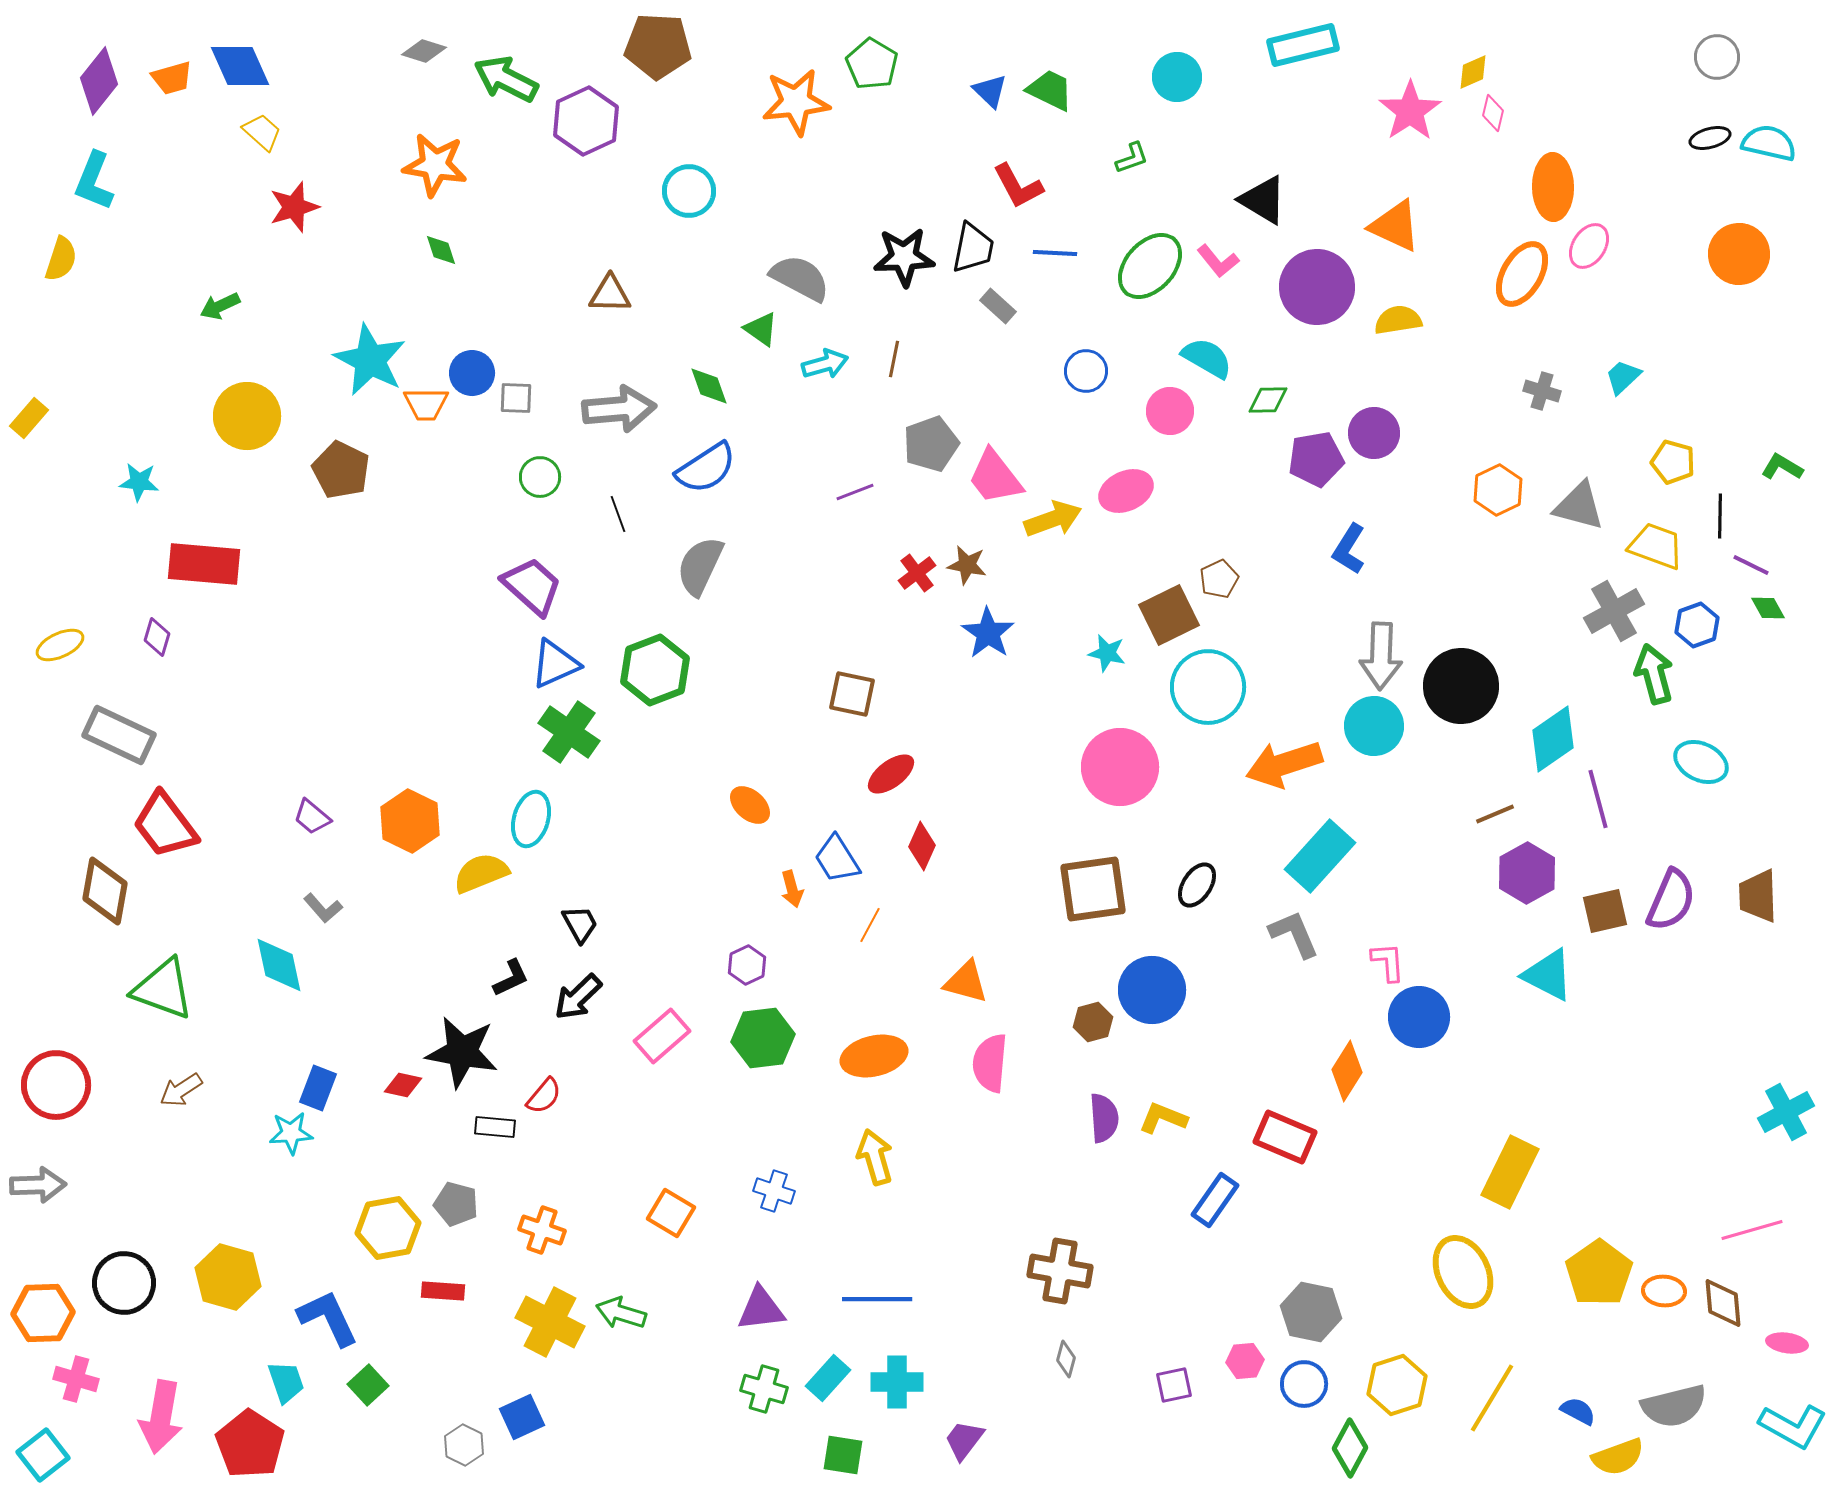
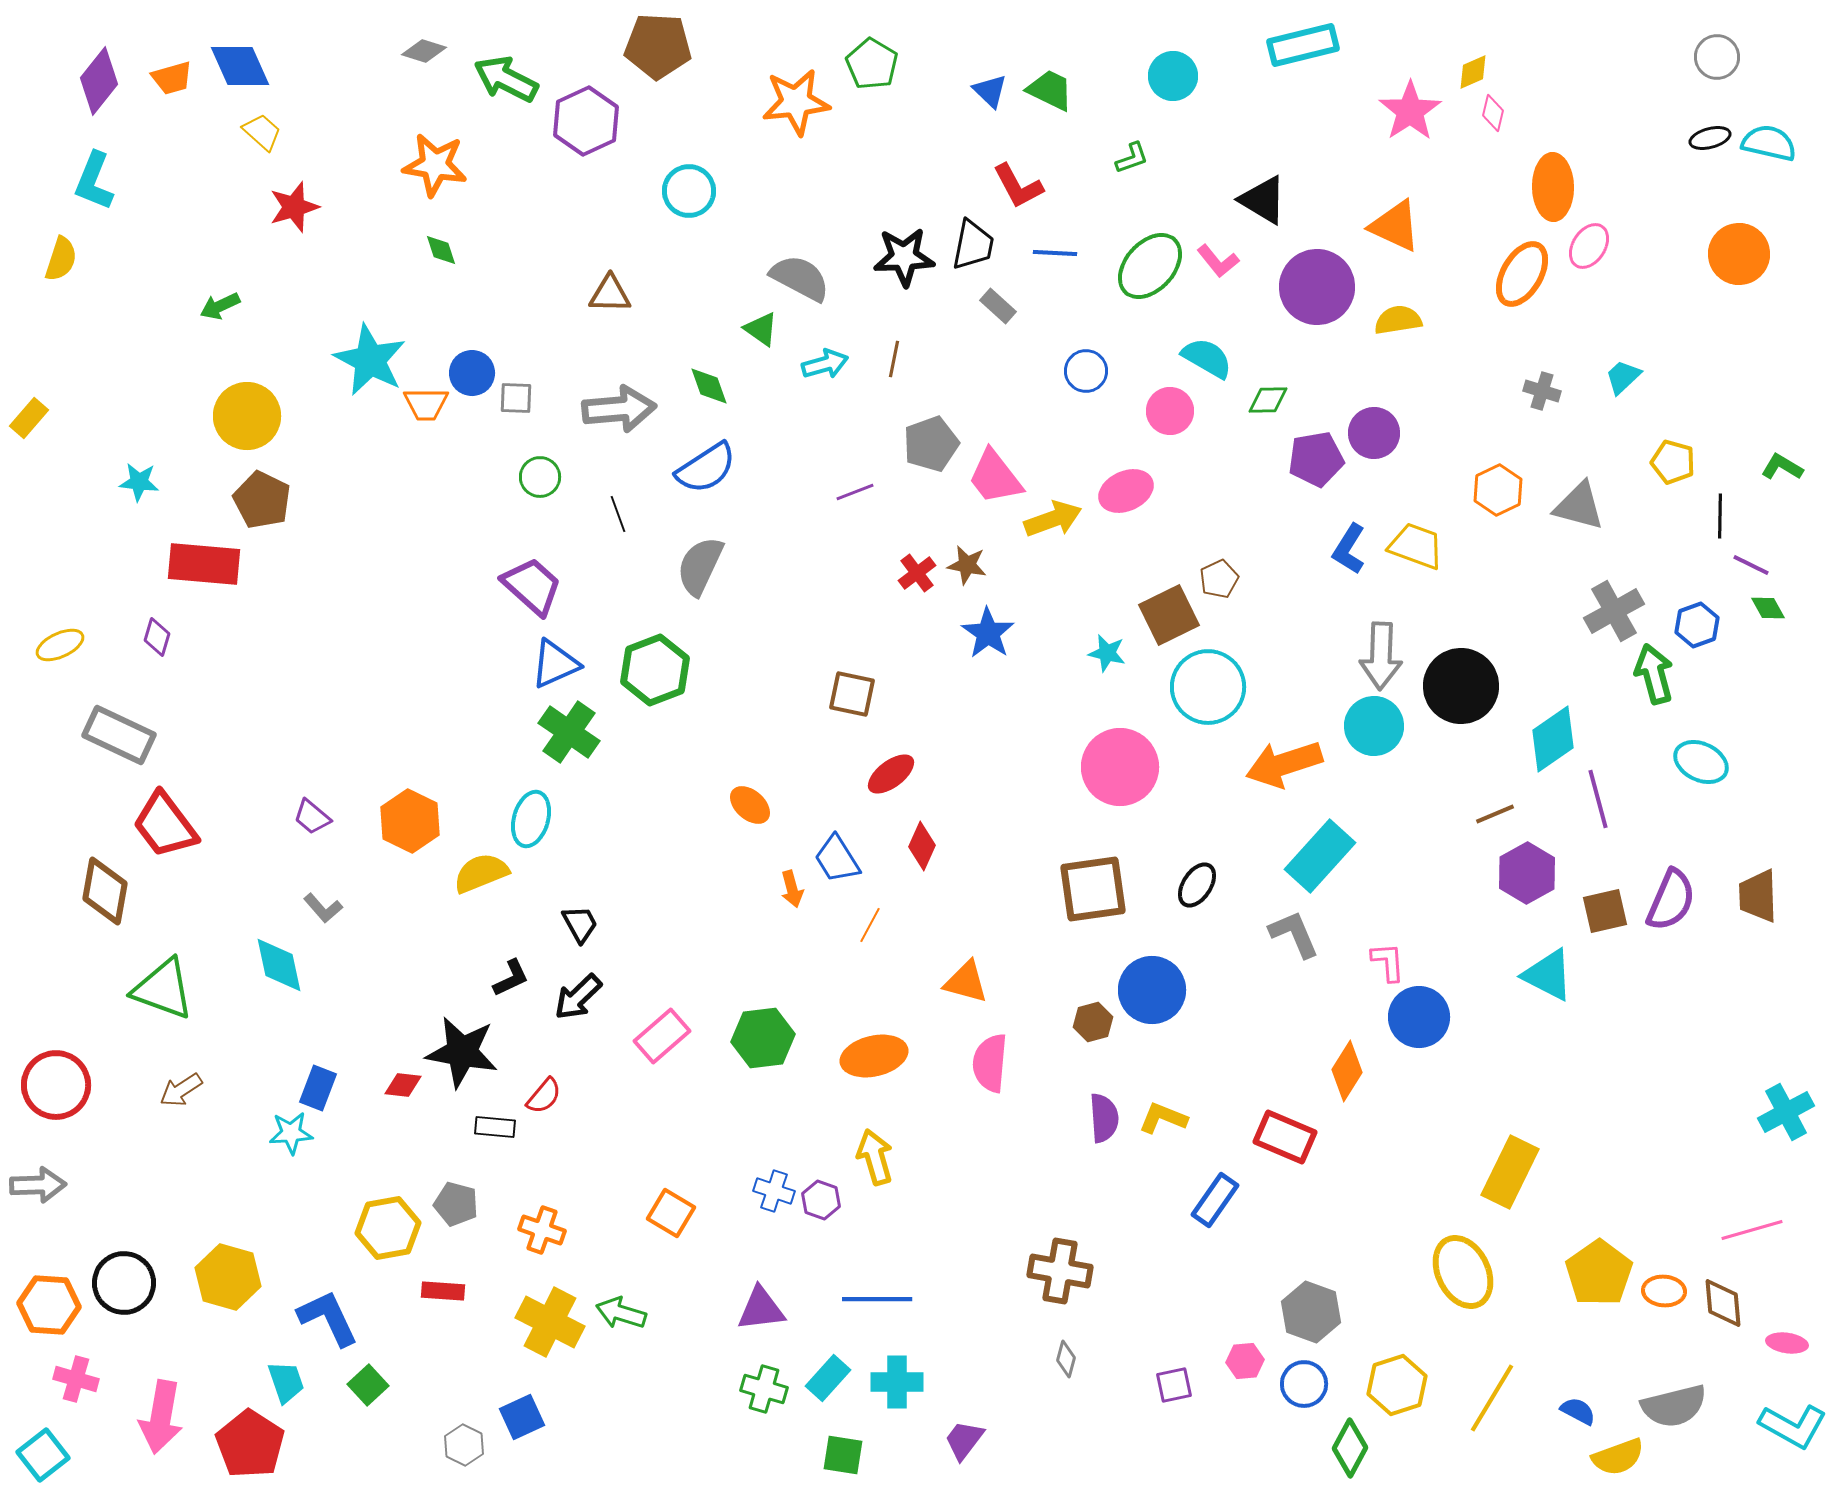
cyan circle at (1177, 77): moved 4 px left, 1 px up
black trapezoid at (973, 248): moved 3 px up
brown pentagon at (341, 470): moved 79 px left, 30 px down
yellow trapezoid at (1656, 546): moved 240 px left
purple hexagon at (747, 965): moved 74 px right, 235 px down; rotated 15 degrees counterclockwise
red diamond at (403, 1085): rotated 6 degrees counterclockwise
gray hexagon at (1311, 1312): rotated 8 degrees clockwise
orange hexagon at (43, 1313): moved 6 px right, 8 px up; rotated 6 degrees clockwise
